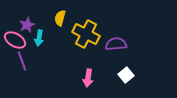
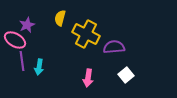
cyan arrow: moved 29 px down
purple semicircle: moved 2 px left, 3 px down
purple line: rotated 12 degrees clockwise
